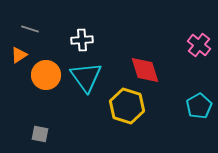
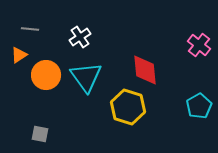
gray line: rotated 12 degrees counterclockwise
white cross: moved 2 px left, 3 px up; rotated 30 degrees counterclockwise
red diamond: rotated 12 degrees clockwise
yellow hexagon: moved 1 px right, 1 px down
